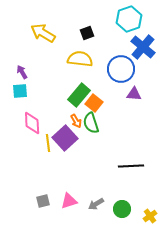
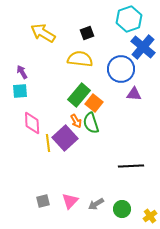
pink triangle: moved 1 px right; rotated 30 degrees counterclockwise
